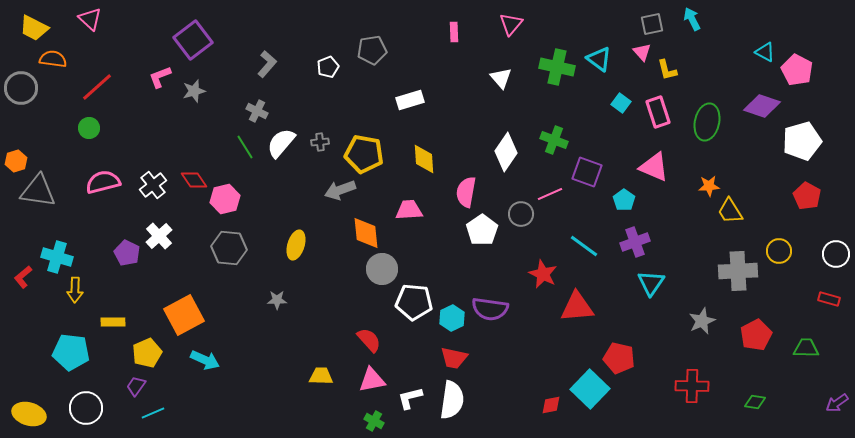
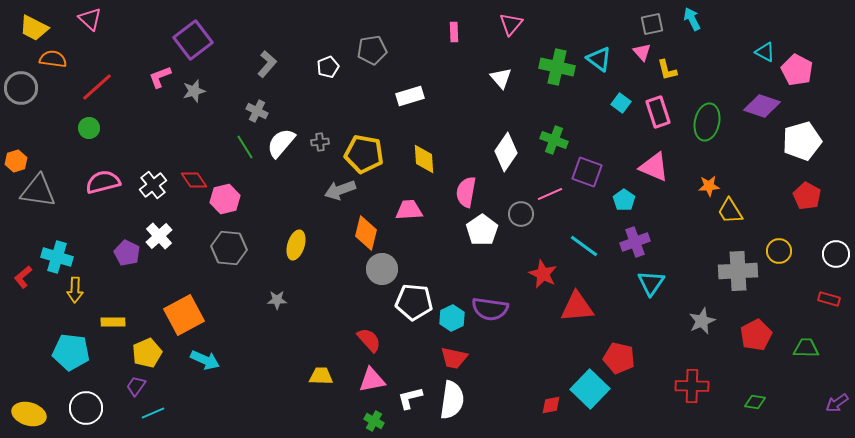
white rectangle at (410, 100): moved 4 px up
orange diamond at (366, 233): rotated 20 degrees clockwise
